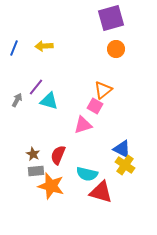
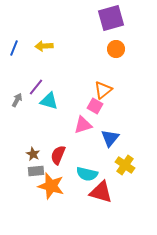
blue triangle: moved 12 px left, 11 px up; rotated 42 degrees clockwise
